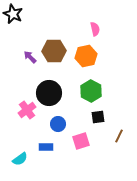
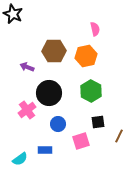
purple arrow: moved 3 px left, 10 px down; rotated 24 degrees counterclockwise
black square: moved 5 px down
blue rectangle: moved 1 px left, 3 px down
